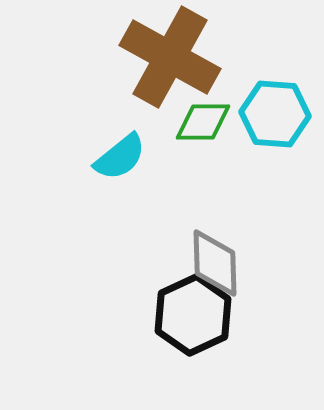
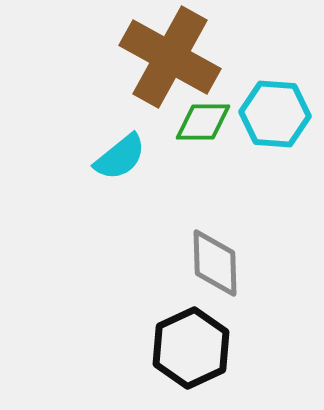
black hexagon: moved 2 px left, 33 px down
